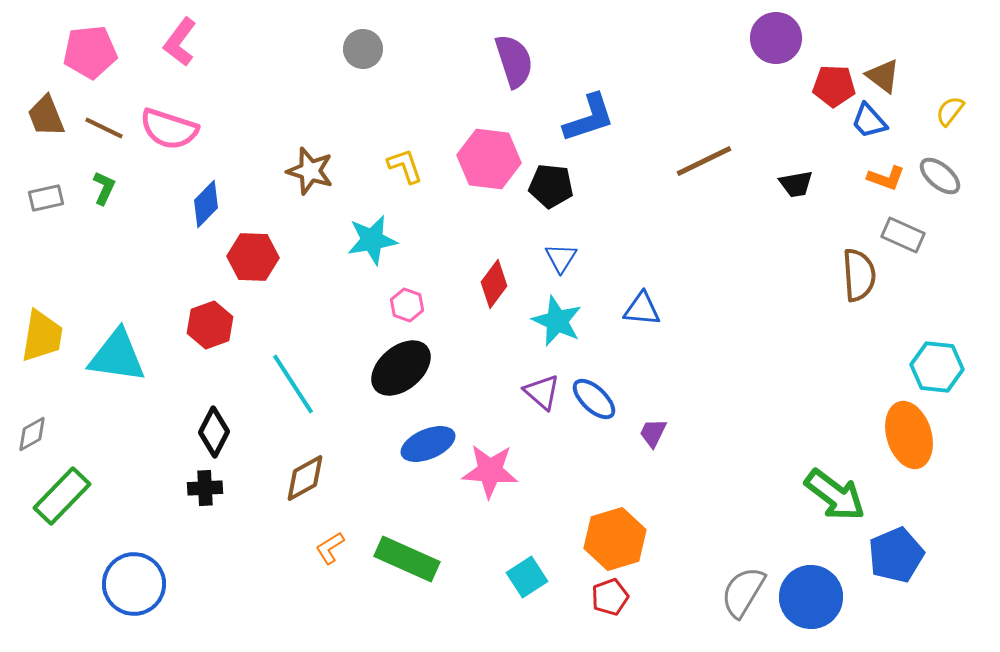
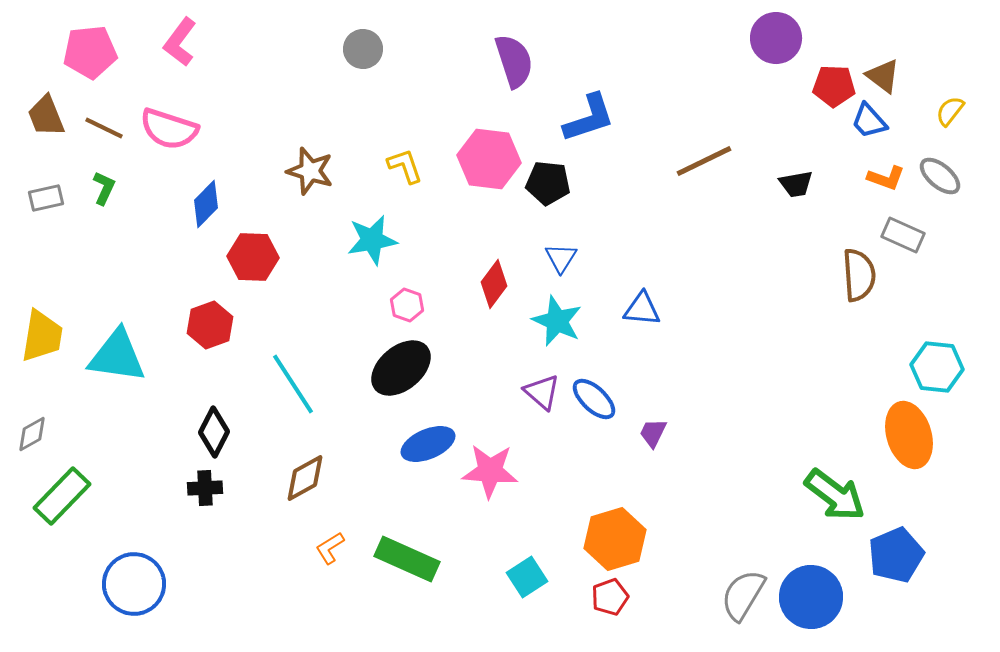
black pentagon at (551, 186): moved 3 px left, 3 px up
gray semicircle at (743, 592): moved 3 px down
